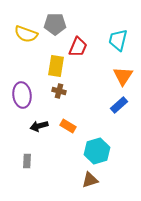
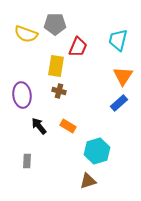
blue rectangle: moved 2 px up
black arrow: rotated 66 degrees clockwise
brown triangle: moved 2 px left, 1 px down
